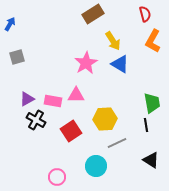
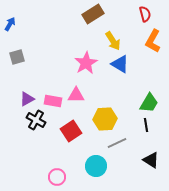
green trapezoid: moved 3 px left; rotated 40 degrees clockwise
